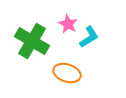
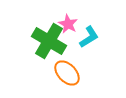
green cross: moved 17 px right
orange ellipse: rotated 28 degrees clockwise
